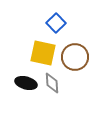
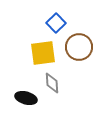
yellow square: rotated 20 degrees counterclockwise
brown circle: moved 4 px right, 10 px up
black ellipse: moved 15 px down
